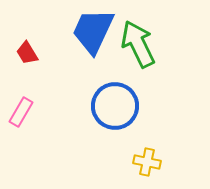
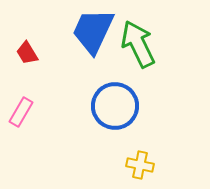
yellow cross: moved 7 px left, 3 px down
